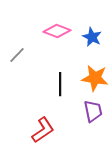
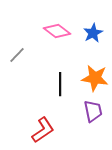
pink diamond: rotated 16 degrees clockwise
blue star: moved 1 px right, 4 px up; rotated 18 degrees clockwise
